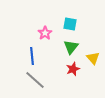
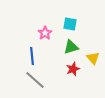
green triangle: rotated 35 degrees clockwise
